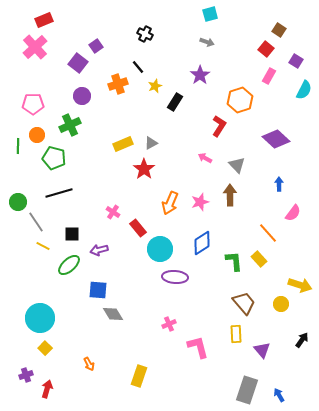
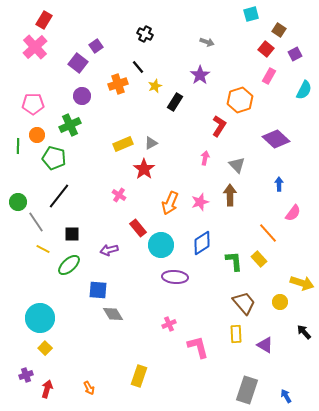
cyan square at (210, 14): moved 41 px right
red rectangle at (44, 20): rotated 36 degrees counterclockwise
purple square at (296, 61): moved 1 px left, 7 px up; rotated 32 degrees clockwise
pink arrow at (205, 158): rotated 72 degrees clockwise
black line at (59, 193): moved 3 px down; rotated 36 degrees counterclockwise
pink cross at (113, 212): moved 6 px right, 17 px up
yellow line at (43, 246): moved 3 px down
cyan circle at (160, 249): moved 1 px right, 4 px up
purple arrow at (99, 250): moved 10 px right
yellow arrow at (300, 285): moved 2 px right, 2 px up
yellow circle at (281, 304): moved 1 px left, 2 px up
black arrow at (302, 340): moved 2 px right, 8 px up; rotated 77 degrees counterclockwise
purple triangle at (262, 350): moved 3 px right, 5 px up; rotated 18 degrees counterclockwise
orange arrow at (89, 364): moved 24 px down
blue arrow at (279, 395): moved 7 px right, 1 px down
